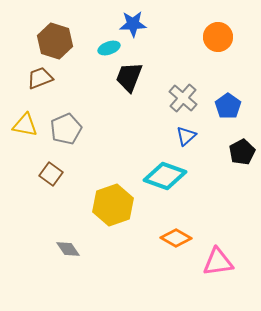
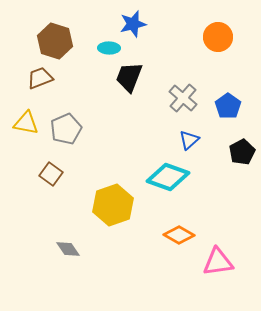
blue star: rotated 12 degrees counterclockwise
cyan ellipse: rotated 20 degrees clockwise
yellow triangle: moved 1 px right, 2 px up
blue triangle: moved 3 px right, 4 px down
cyan diamond: moved 3 px right, 1 px down
orange diamond: moved 3 px right, 3 px up
